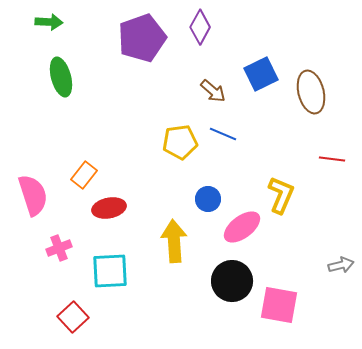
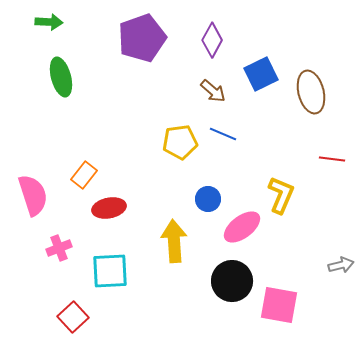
purple diamond: moved 12 px right, 13 px down
